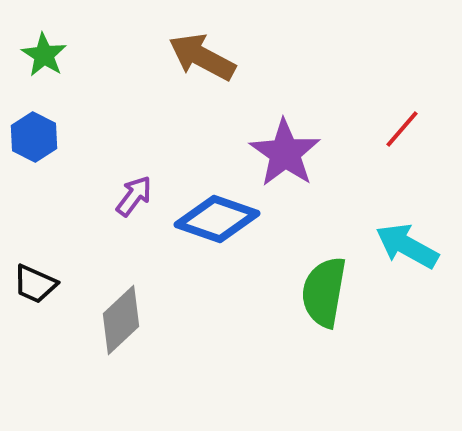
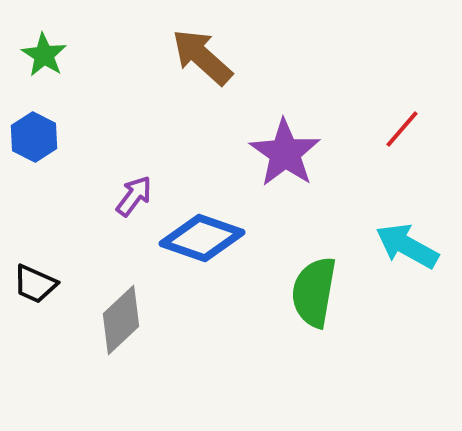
brown arrow: rotated 14 degrees clockwise
blue diamond: moved 15 px left, 19 px down
green semicircle: moved 10 px left
